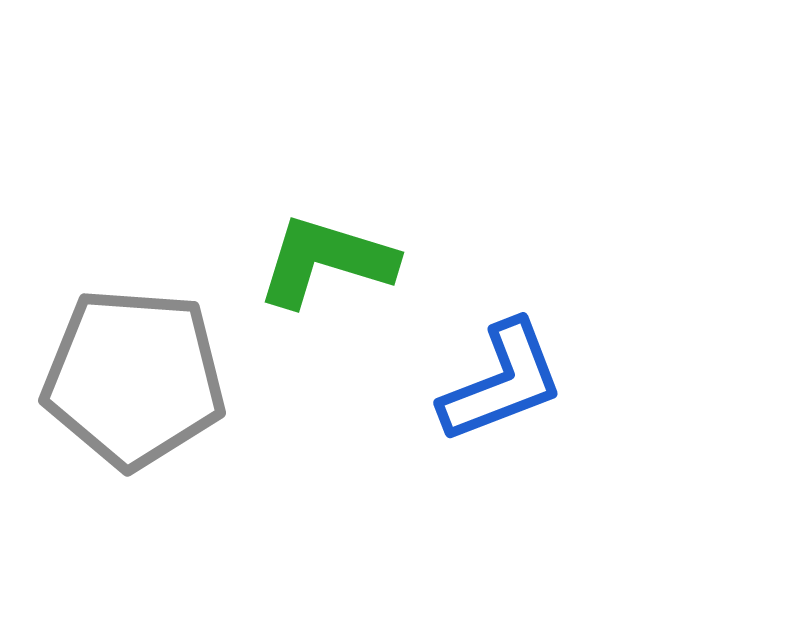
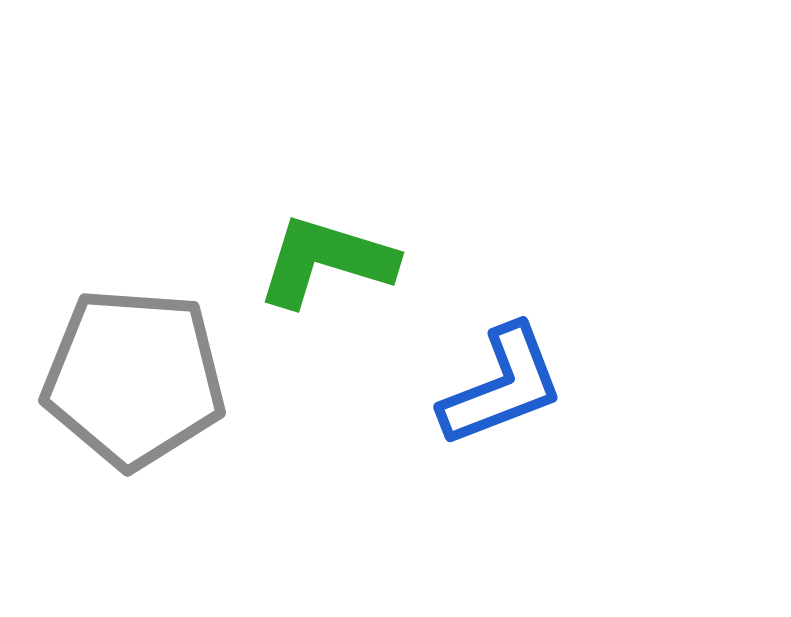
blue L-shape: moved 4 px down
